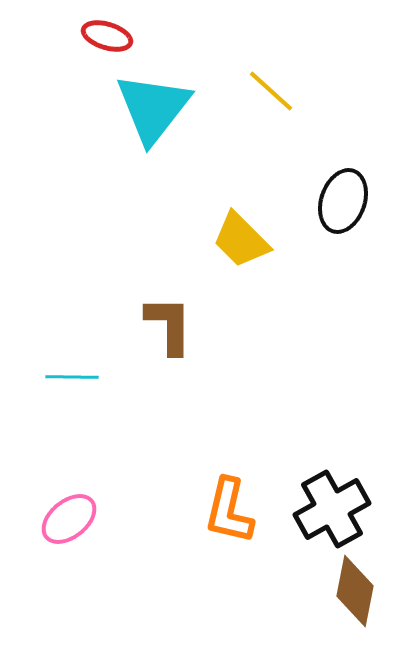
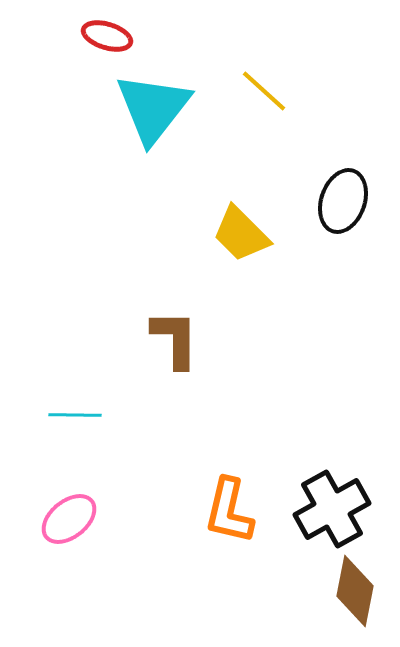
yellow line: moved 7 px left
yellow trapezoid: moved 6 px up
brown L-shape: moved 6 px right, 14 px down
cyan line: moved 3 px right, 38 px down
